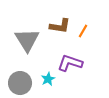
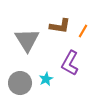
purple L-shape: rotated 80 degrees counterclockwise
cyan star: moved 2 px left
